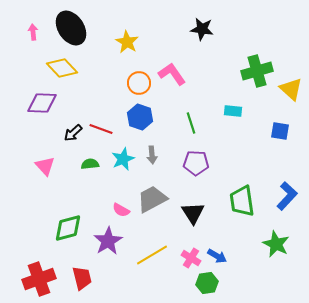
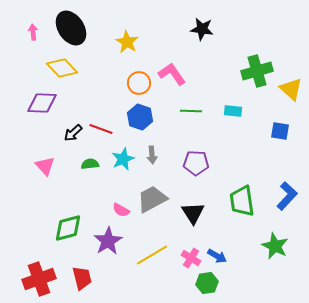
green line: moved 12 px up; rotated 70 degrees counterclockwise
green star: moved 1 px left, 2 px down
